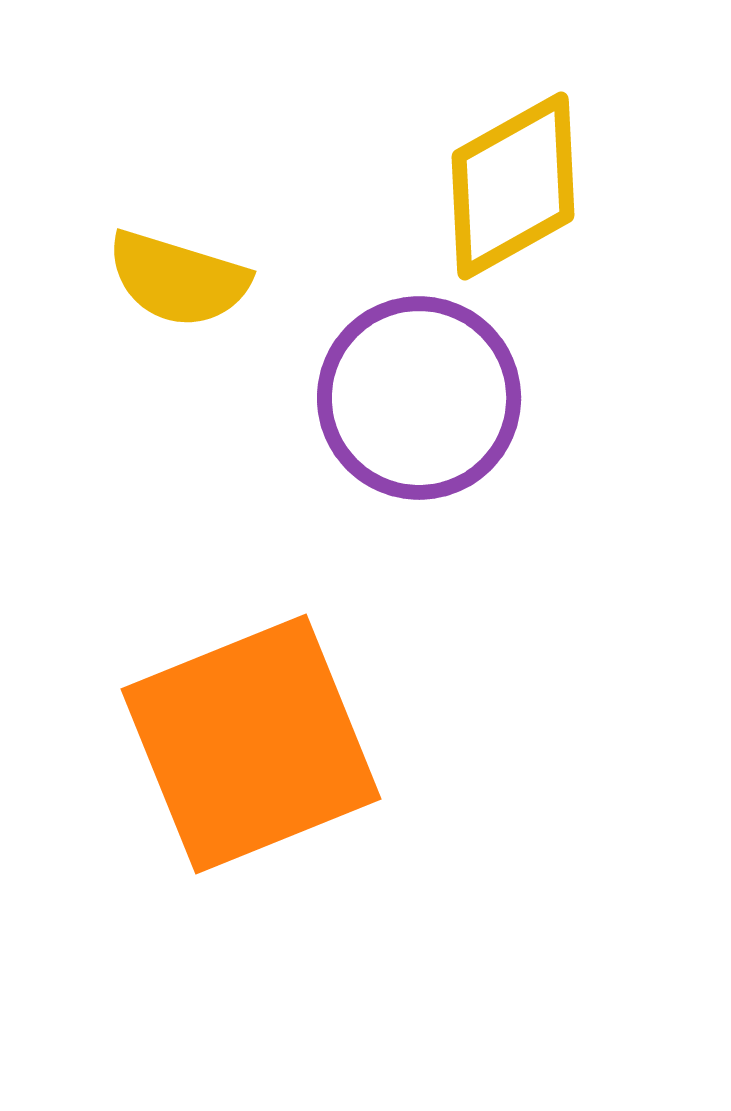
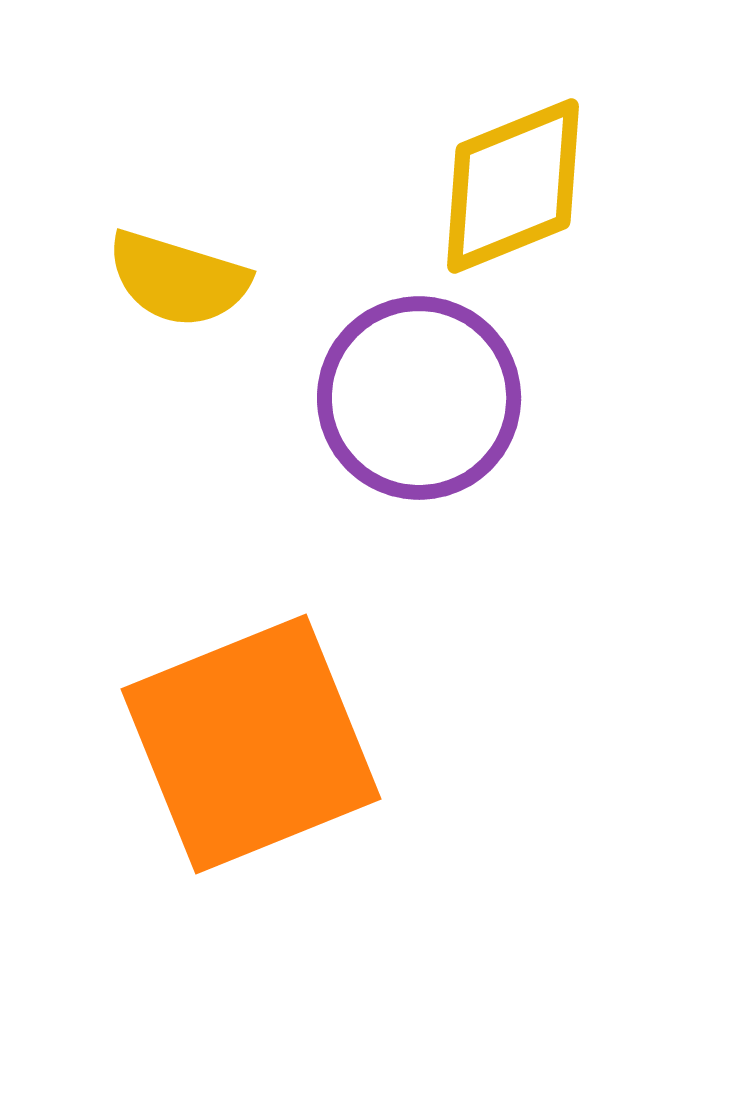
yellow diamond: rotated 7 degrees clockwise
